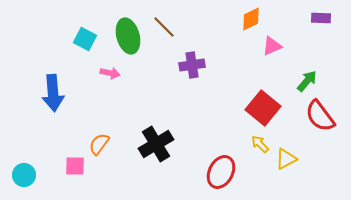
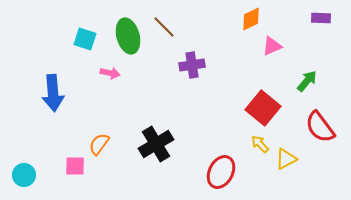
cyan square: rotated 10 degrees counterclockwise
red semicircle: moved 11 px down
